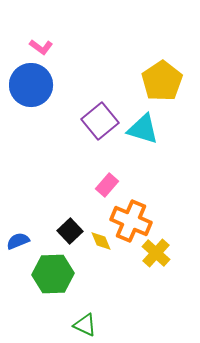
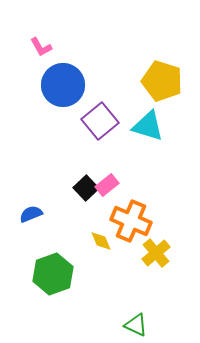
pink L-shape: rotated 25 degrees clockwise
yellow pentagon: rotated 21 degrees counterclockwise
blue circle: moved 32 px right
cyan triangle: moved 5 px right, 3 px up
pink rectangle: rotated 10 degrees clockwise
black square: moved 16 px right, 43 px up
blue semicircle: moved 13 px right, 27 px up
yellow cross: rotated 8 degrees clockwise
green hexagon: rotated 18 degrees counterclockwise
green triangle: moved 51 px right
